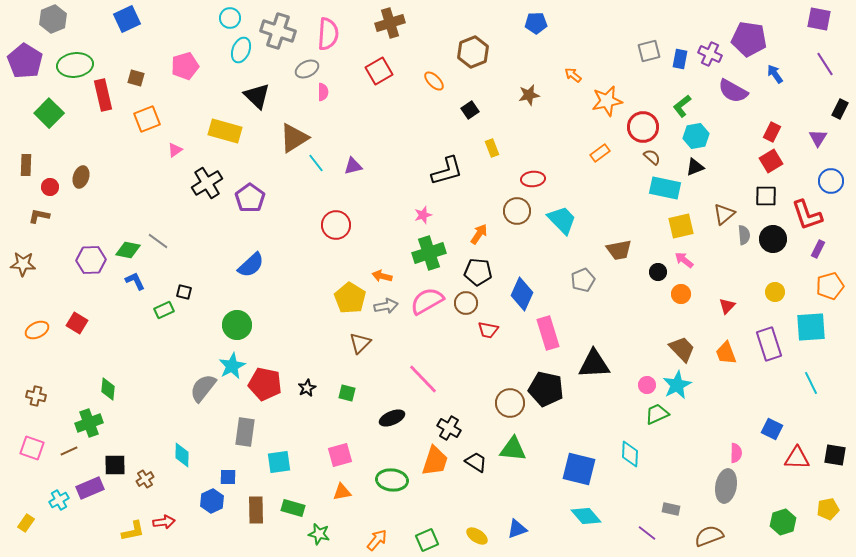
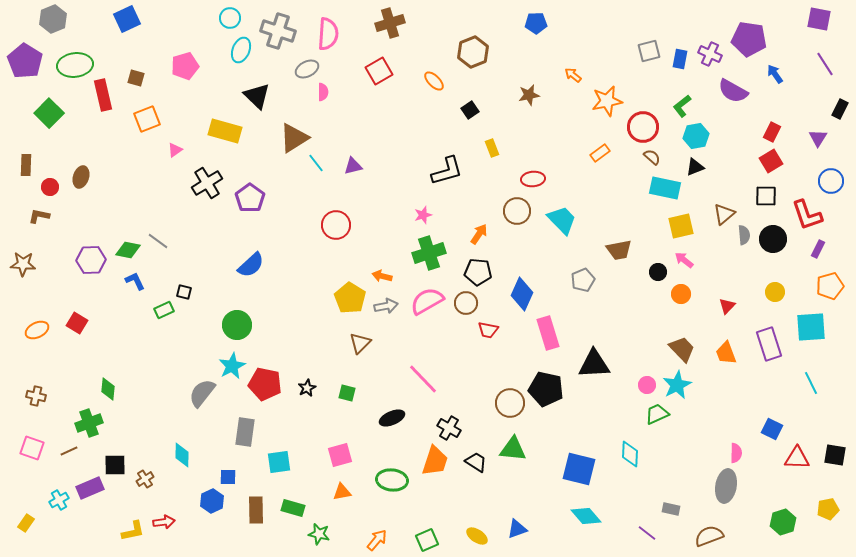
gray semicircle at (203, 388): moved 1 px left, 5 px down
